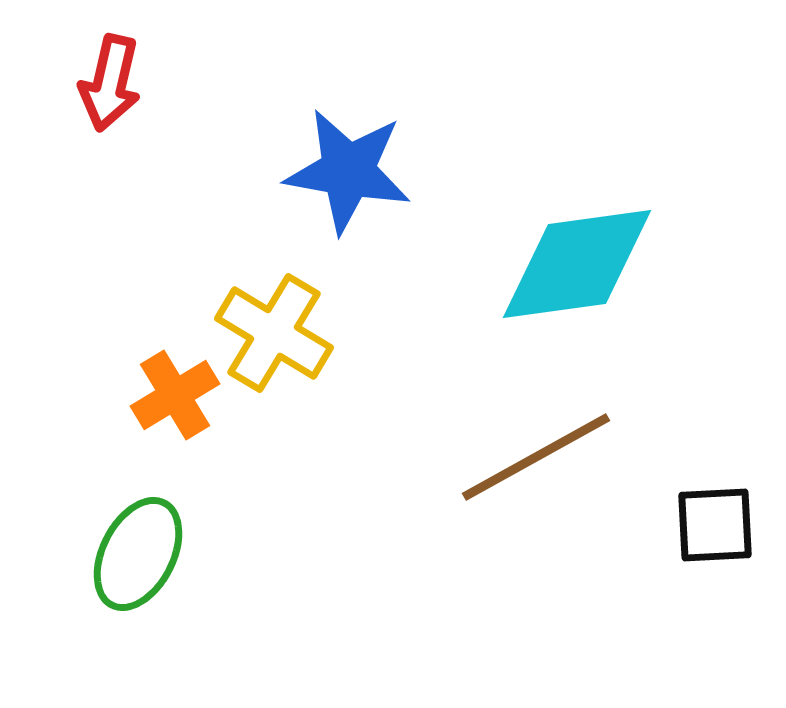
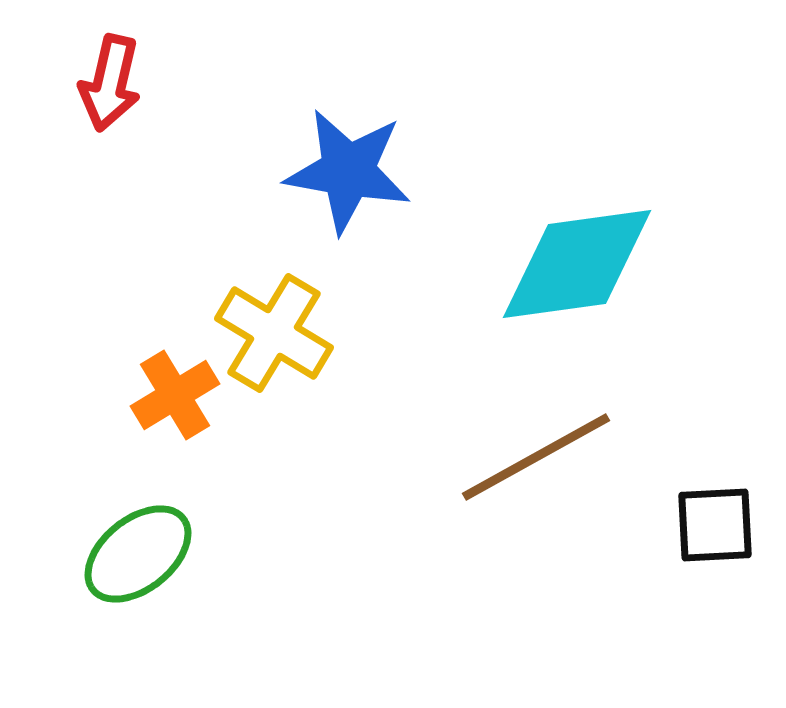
green ellipse: rotated 24 degrees clockwise
